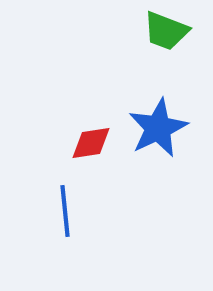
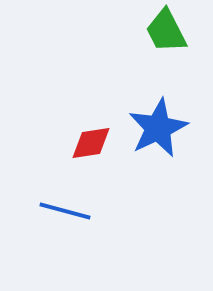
green trapezoid: rotated 42 degrees clockwise
blue line: rotated 69 degrees counterclockwise
